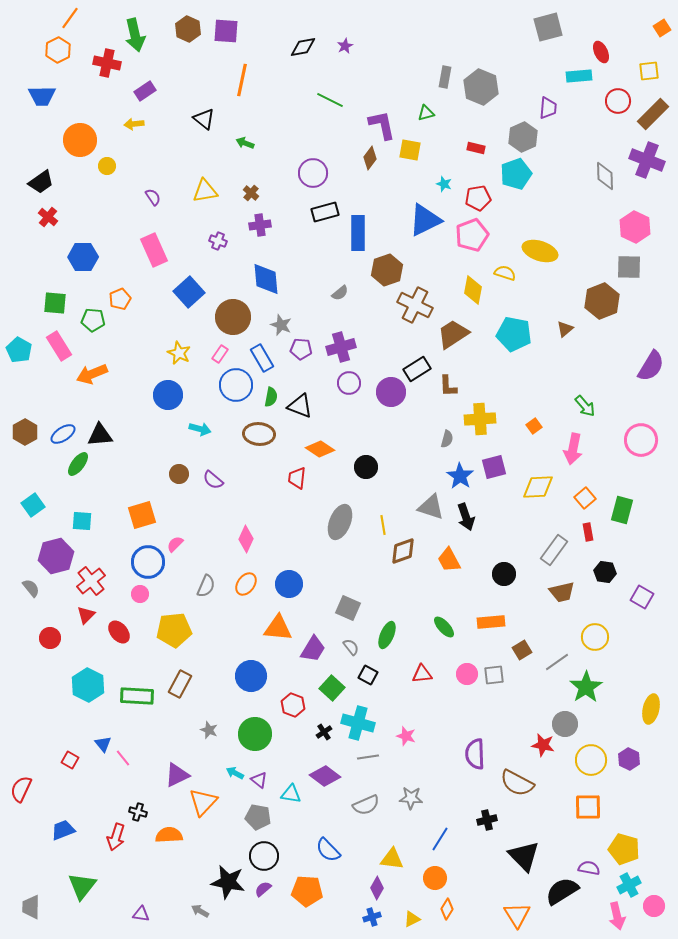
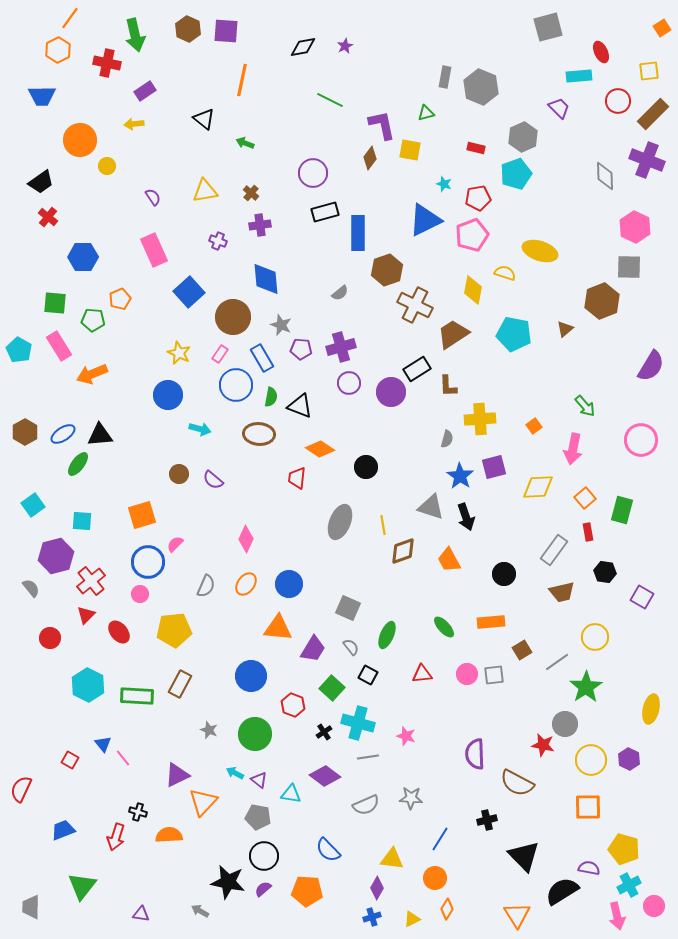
purple trapezoid at (548, 108): moved 11 px right; rotated 50 degrees counterclockwise
